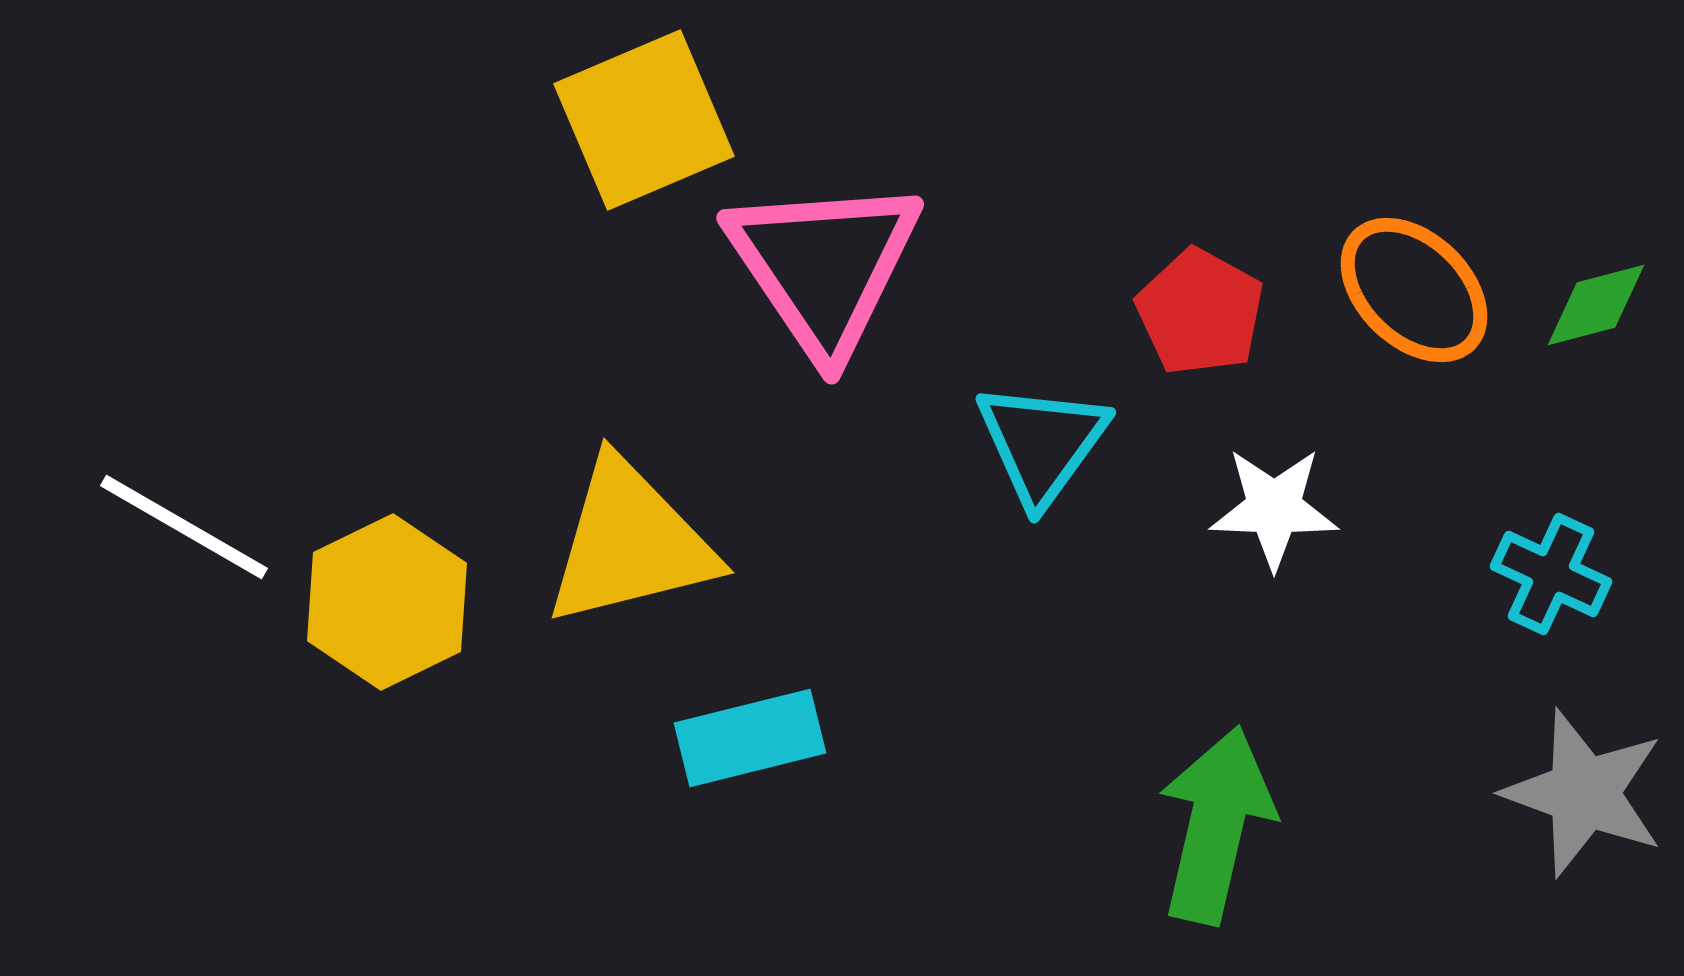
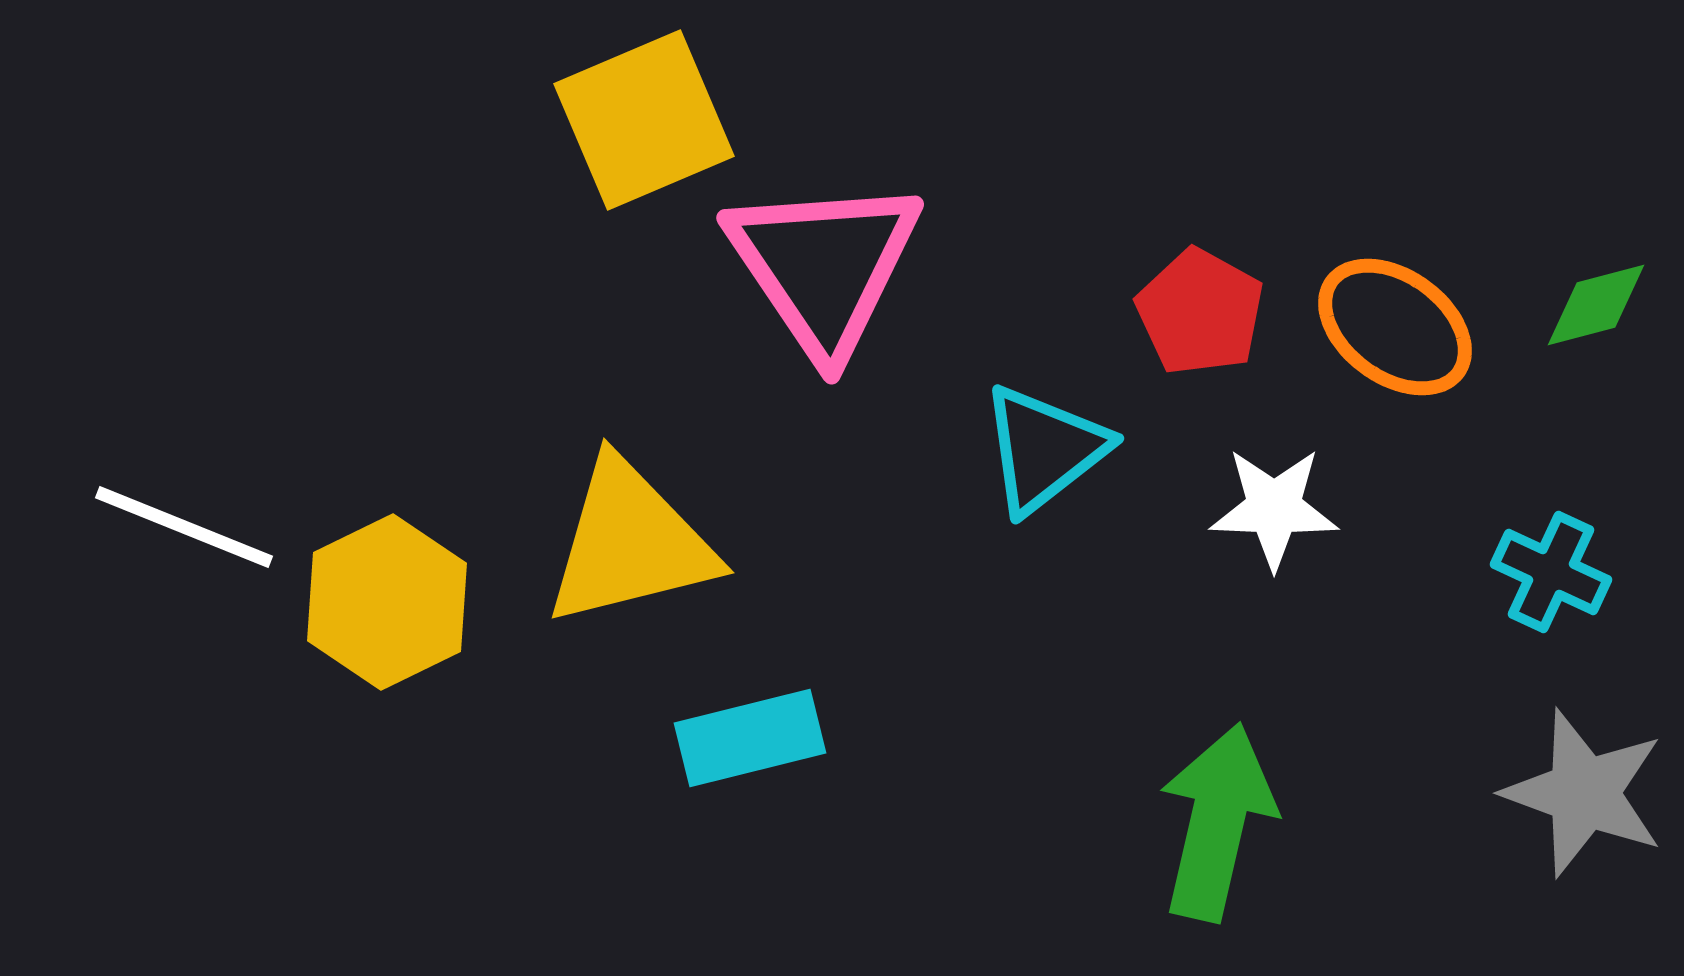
orange ellipse: moved 19 px left, 37 px down; rotated 8 degrees counterclockwise
cyan triangle: moved 2 px right, 6 px down; rotated 16 degrees clockwise
white line: rotated 8 degrees counterclockwise
cyan cross: moved 2 px up
green arrow: moved 1 px right, 3 px up
